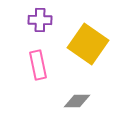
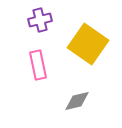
purple cross: rotated 15 degrees counterclockwise
gray diamond: rotated 12 degrees counterclockwise
